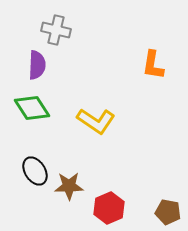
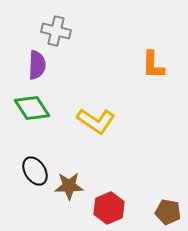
gray cross: moved 1 px down
orange L-shape: rotated 8 degrees counterclockwise
